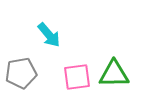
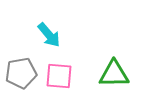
pink square: moved 18 px left, 1 px up; rotated 12 degrees clockwise
